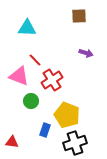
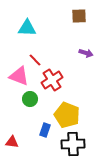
green circle: moved 1 px left, 2 px up
black cross: moved 2 px left, 1 px down; rotated 15 degrees clockwise
